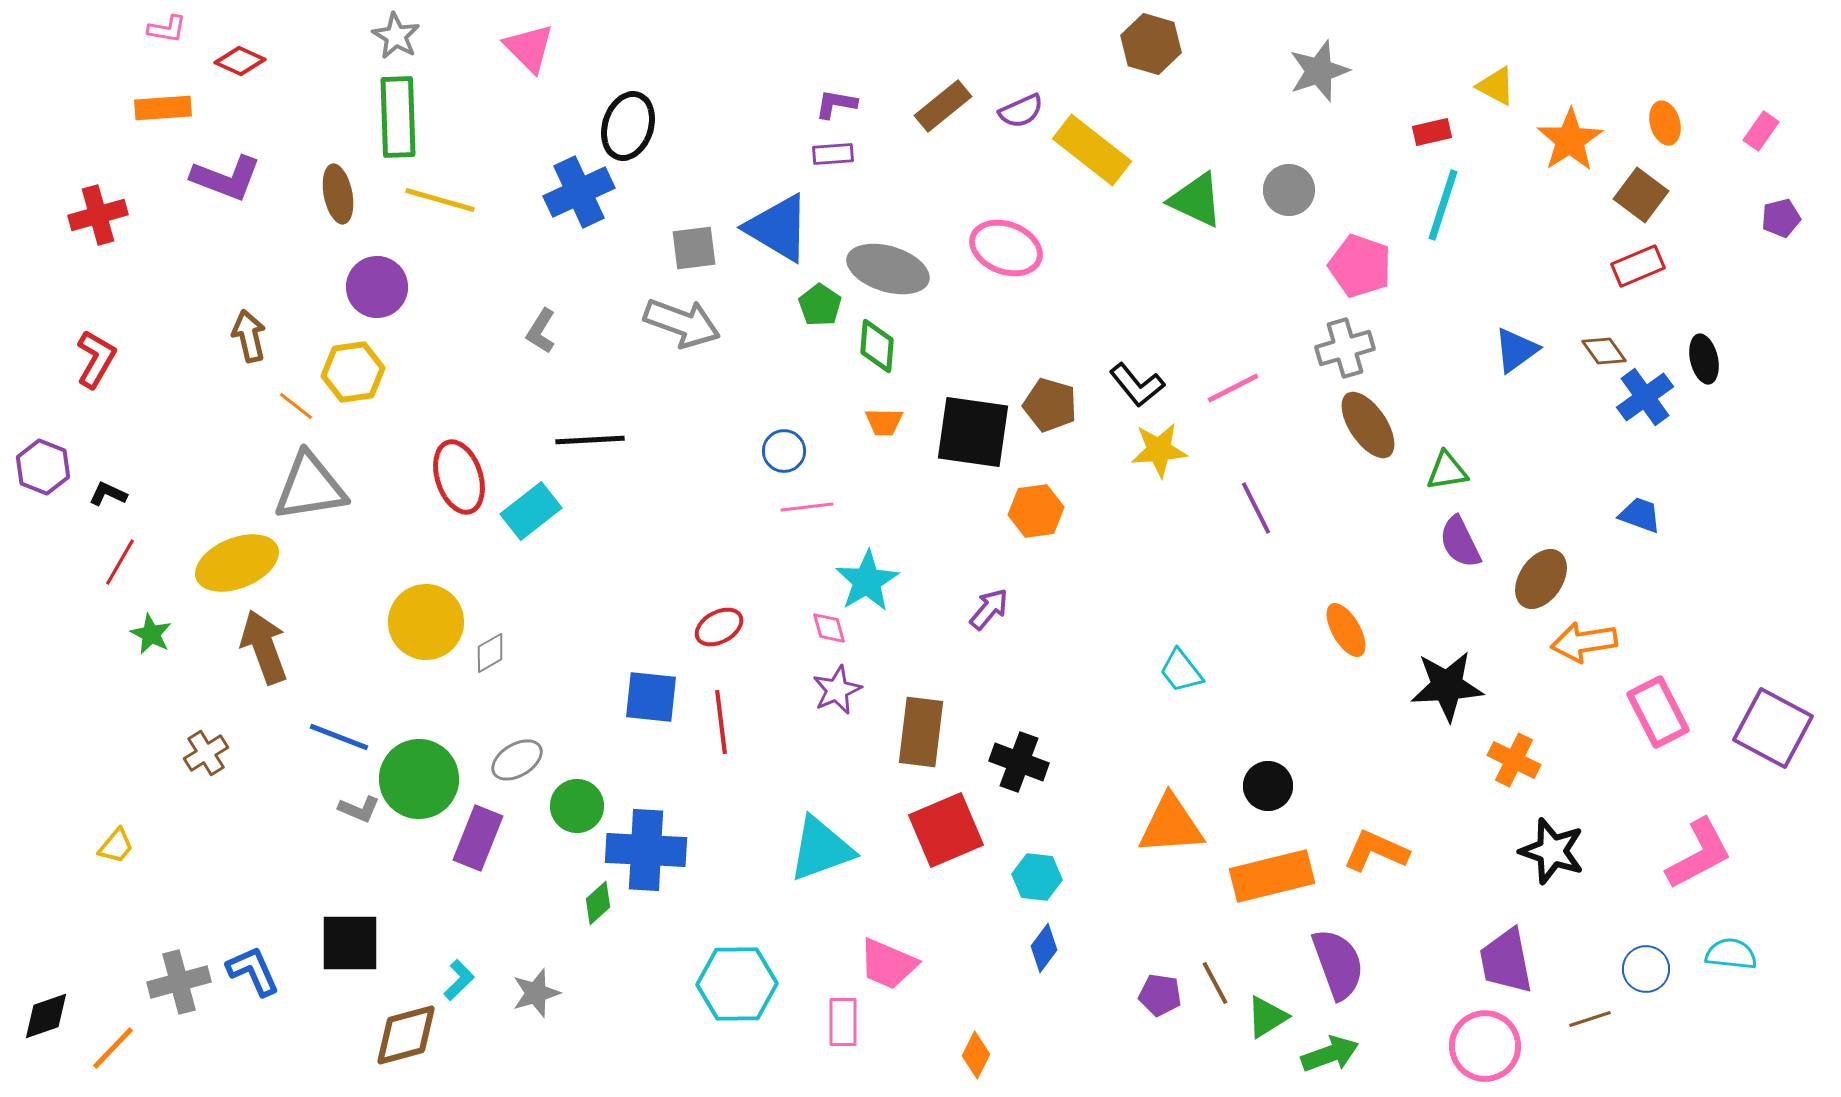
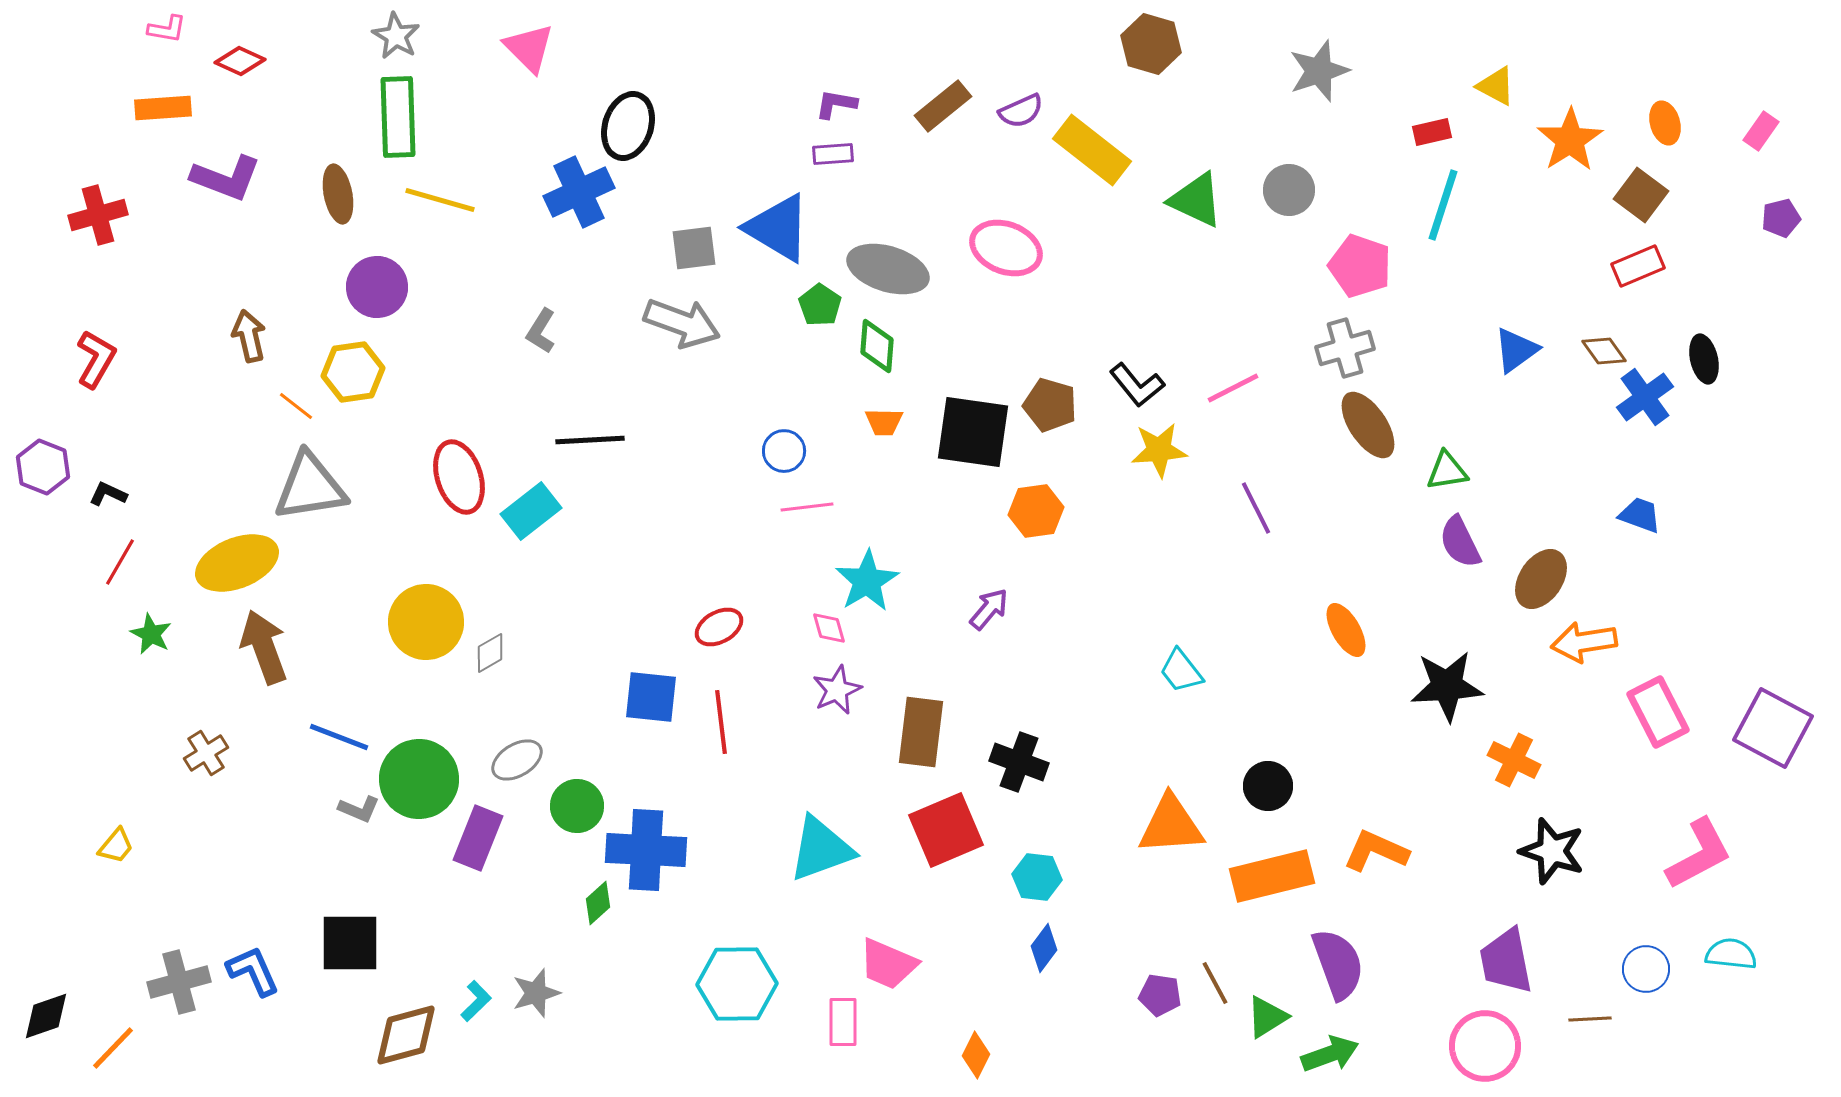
cyan L-shape at (459, 980): moved 17 px right, 21 px down
brown line at (1590, 1019): rotated 15 degrees clockwise
